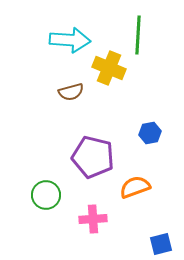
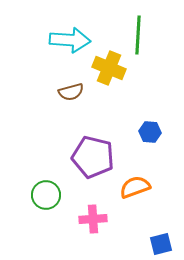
blue hexagon: moved 1 px up; rotated 15 degrees clockwise
